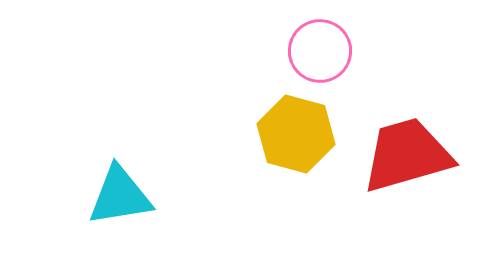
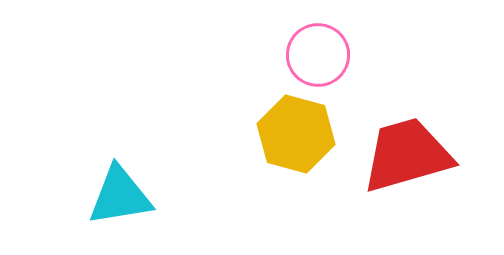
pink circle: moved 2 px left, 4 px down
